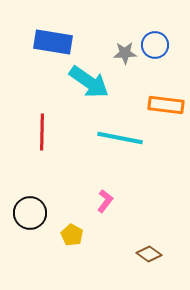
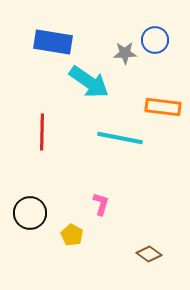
blue circle: moved 5 px up
orange rectangle: moved 3 px left, 2 px down
pink L-shape: moved 4 px left, 3 px down; rotated 20 degrees counterclockwise
